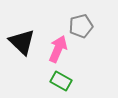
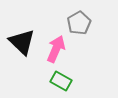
gray pentagon: moved 2 px left, 3 px up; rotated 15 degrees counterclockwise
pink arrow: moved 2 px left
